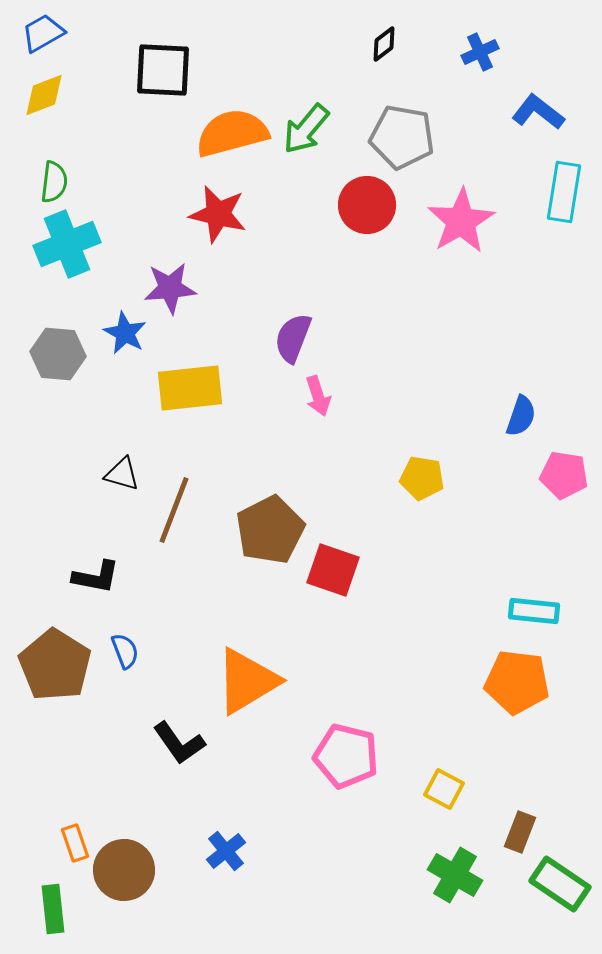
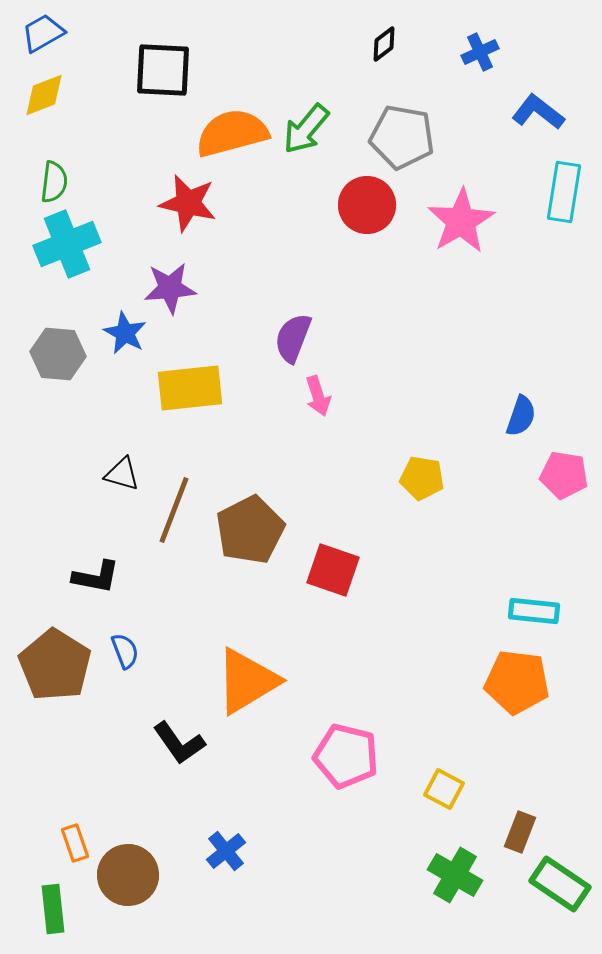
red star at (218, 214): moved 30 px left, 11 px up
brown pentagon at (270, 530): moved 20 px left
brown circle at (124, 870): moved 4 px right, 5 px down
